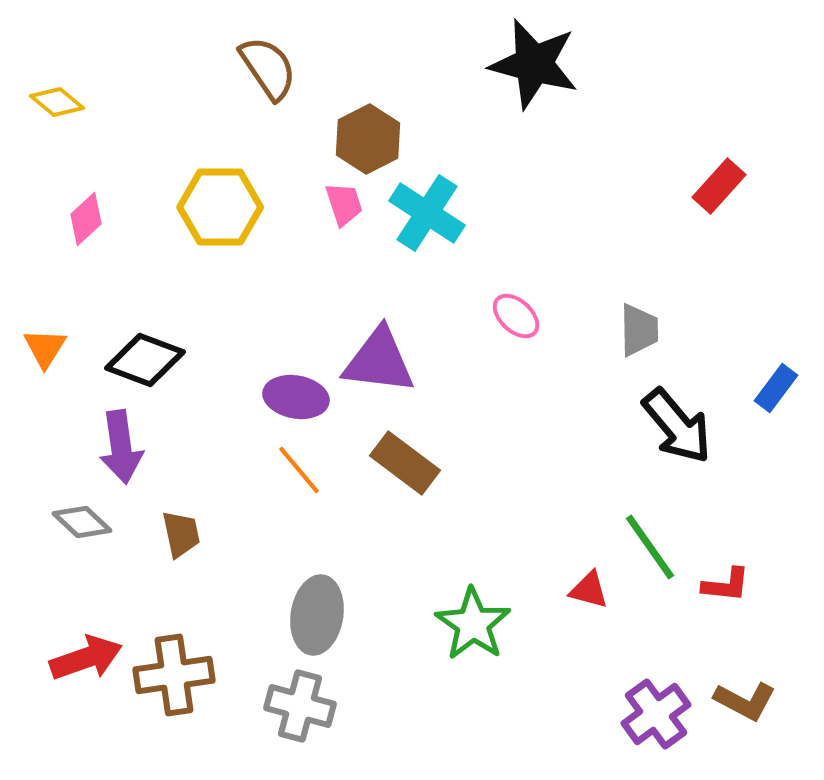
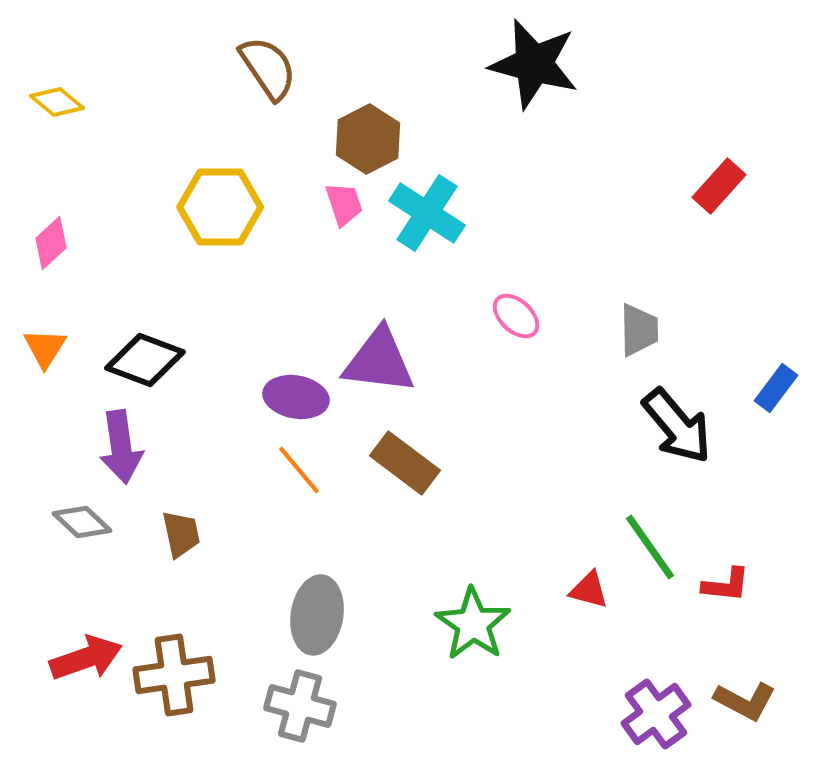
pink diamond: moved 35 px left, 24 px down
